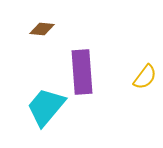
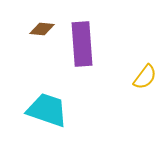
purple rectangle: moved 28 px up
cyan trapezoid: moved 1 px right, 3 px down; rotated 69 degrees clockwise
